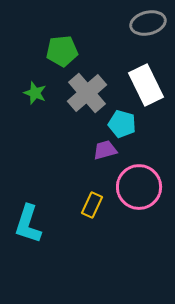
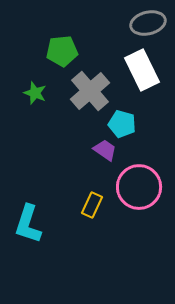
white rectangle: moved 4 px left, 15 px up
gray cross: moved 3 px right, 2 px up
purple trapezoid: rotated 50 degrees clockwise
